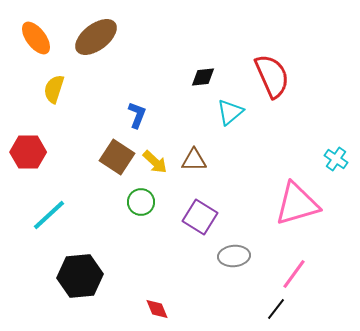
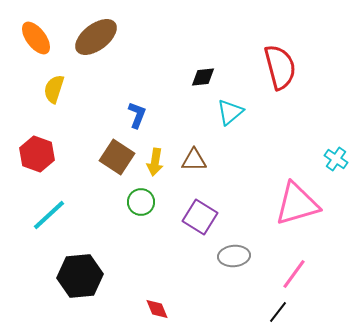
red semicircle: moved 8 px right, 9 px up; rotated 9 degrees clockwise
red hexagon: moved 9 px right, 2 px down; rotated 20 degrees clockwise
yellow arrow: rotated 56 degrees clockwise
black line: moved 2 px right, 3 px down
